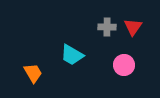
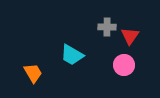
red triangle: moved 3 px left, 9 px down
